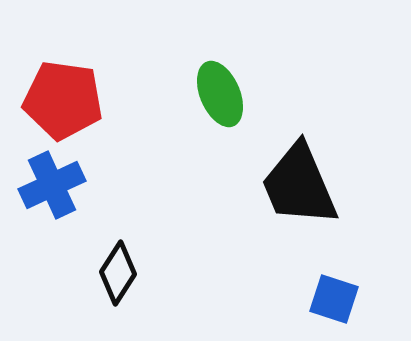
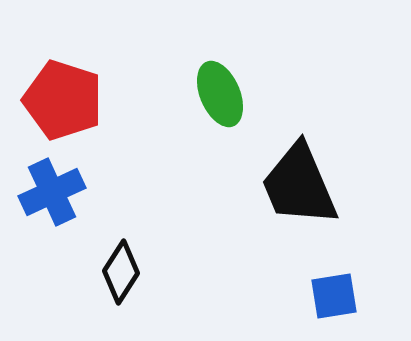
red pentagon: rotated 10 degrees clockwise
blue cross: moved 7 px down
black diamond: moved 3 px right, 1 px up
blue square: moved 3 px up; rotated 27 degrees counterclockwise
